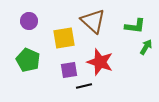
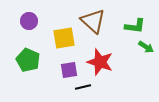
green arrow: rotated 91 degrees clockwise
black line: moved 1 px left, 1 px down
